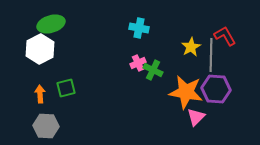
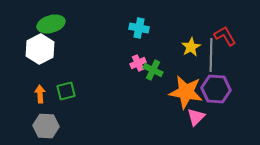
green square: moved 3 px down
